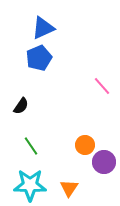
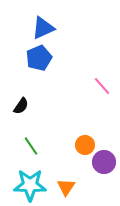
orange triangle: moved 3 px left, 1 px up
